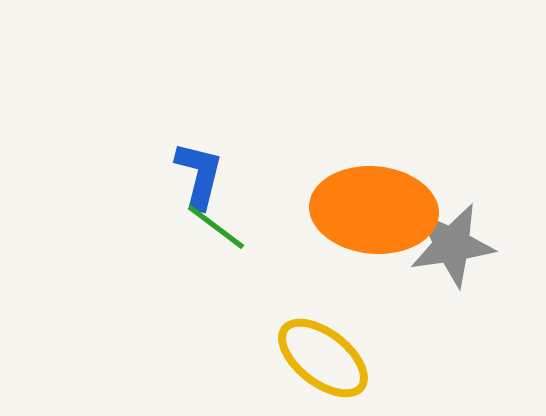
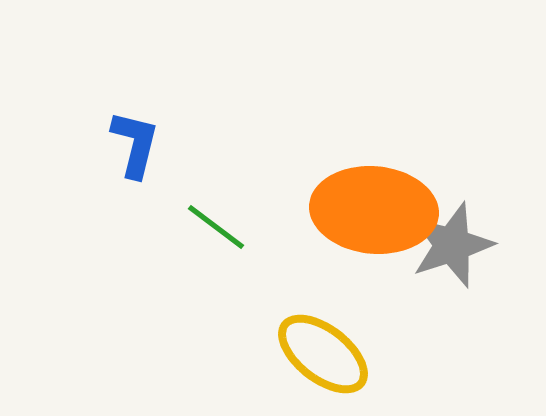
blue L-shape: moved 64 px left, 31 px up
gray star: rotated 10 degrees counterclockwise
yellow ellipse: moved 4 px up
